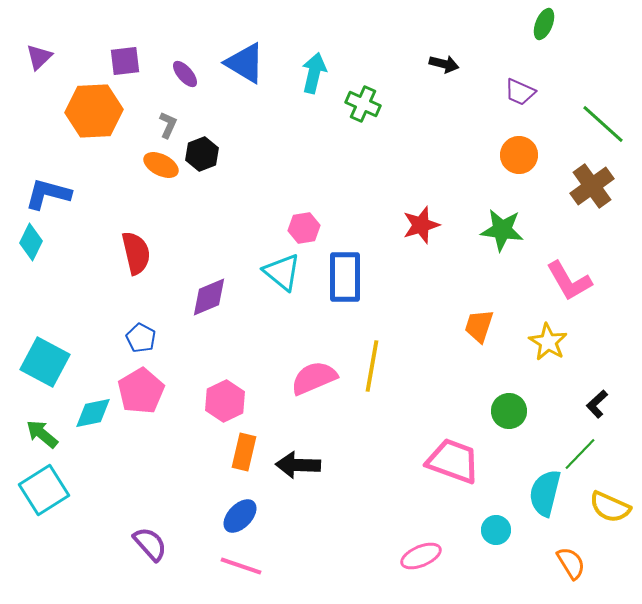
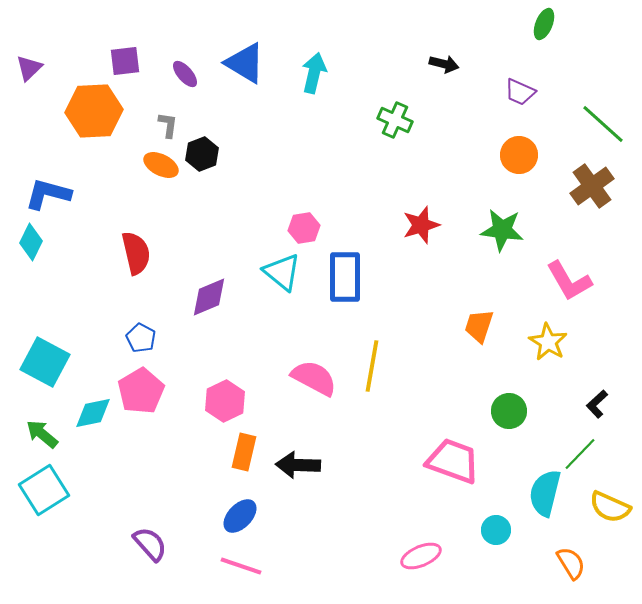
purple triangle at (39, 57): moved 10 px left, 11 px down
green cross at (363, 104): moved 32 px right, 16 px down
gray L-shape at (168, 125): rotated 16 degrees counterclockwise
pink semicircle at (314, 378): rotated 51 degrees clockwise
